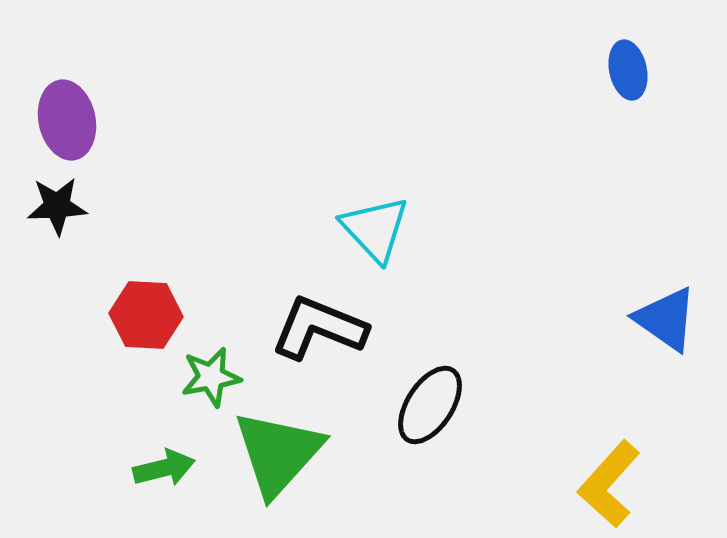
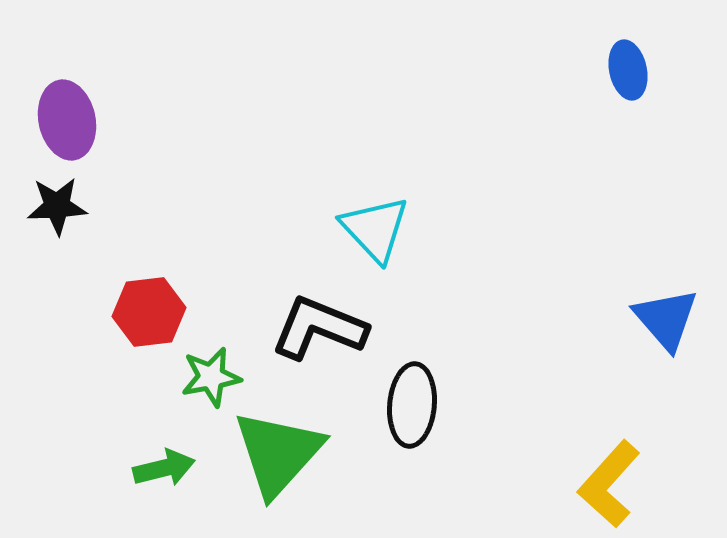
red hexagon: moved 3 px right, 3 px up; rotated 10 degrees counterclockwise
blue triangle: rotated 14 degrees clockwise
black ellipse: moved 18 px left; rotated 28 degrees counterclockwise
